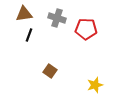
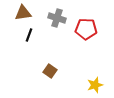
brown triangle: moved 1 px left, 1 px up
